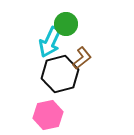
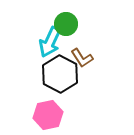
brown L-shape: rotated 95 degrees clockwise
black hexagon: rotated 18 degrees counterclockwise
